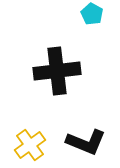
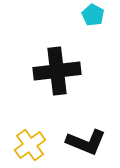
cyan pentagon: moved 1 px right, 1 px down
